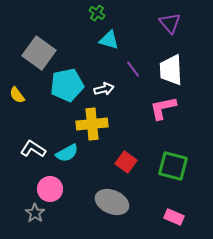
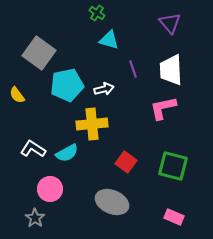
purple line: rotated 18 degrees clockwise
gray star: moved 5 px down
